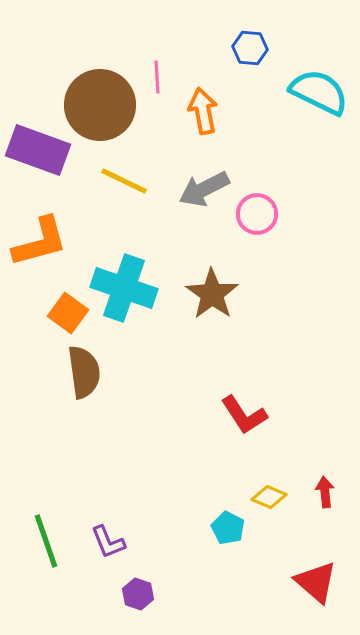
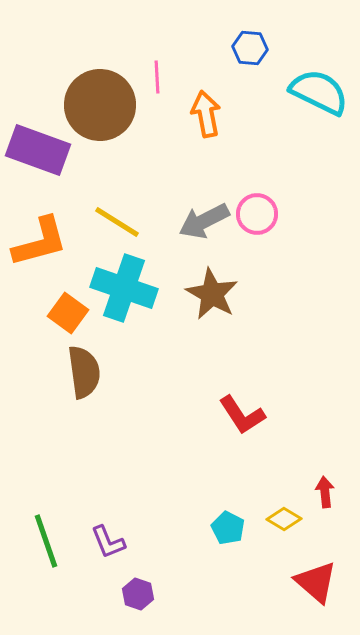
orange arrow: moved 3 px right, 3 px down
yellow line: moved 7 px left, 41 px down; rotated 6 degrees clockwise
gray arrow: moved 32 px down
brown star: rotated 6 degrees counterclockwise
red L-shape: moved 2 px left
yellow diamond: moved 15 px right, 22 px down; rotated 8 degrees clockwise
